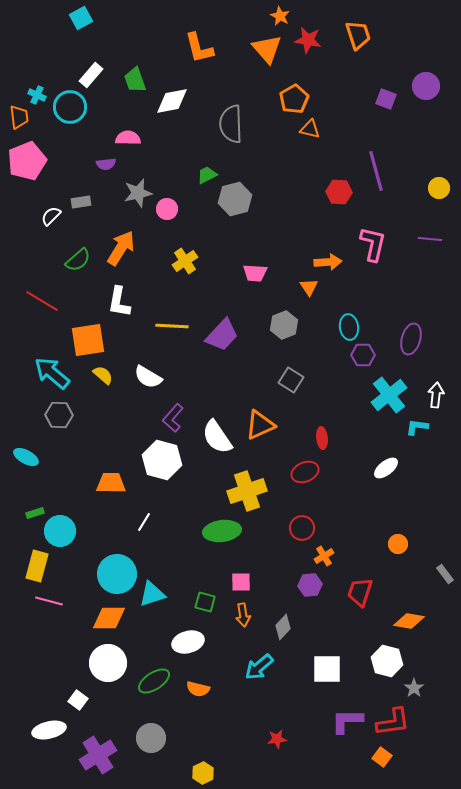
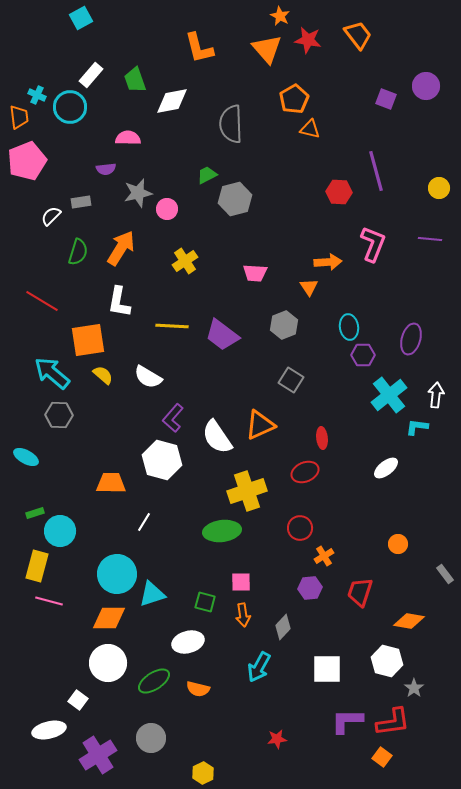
orange trapezoid at (358, 35): rotated 20 degrees counterclockwise
purple semicircle at (106, 164): moved 5 px down
pink L-shape at (373, 244): rotated 9 degrees clockwise
green semicircle at (78, 260): moved 8 px up; rotated 32 degrees counterclockwise
purple trapezoid at (222, 335): rotated 84 degrees clockwise
red circle at (302, 528): moved 2 px left
purple hexagon at (310, 585): moved 3 px down
cyan arrow at (259, 667): rotated 20 degrees counterclockwise
